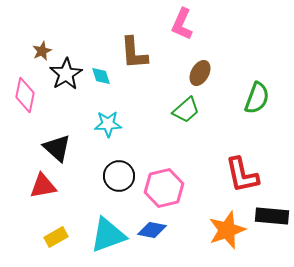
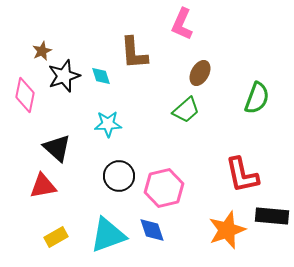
black star: moved 2 px left, 2 px down; rotated 12 degrees clockwise
blue diamond: rotated 60 degrees clockwise
